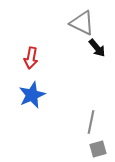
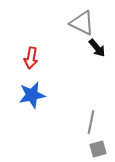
blue star: rotated 12 degrees clockwise
